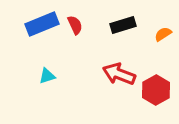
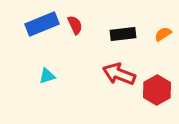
black rectangle: moved 9 px down; rotated 10 degrees clockwise
red hexagon: moved 1 px right
